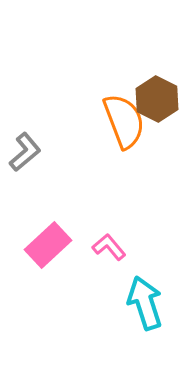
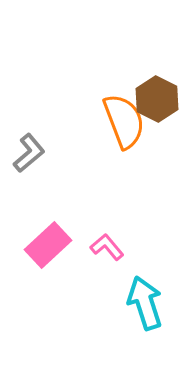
gray L-shape: moved 4 px right, 1 px down
pink L-shape: moved 2 px left
